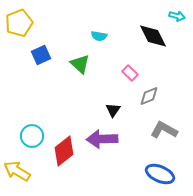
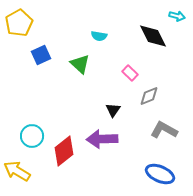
yellow pentagon: rotated 8 degrees counterclockwise
